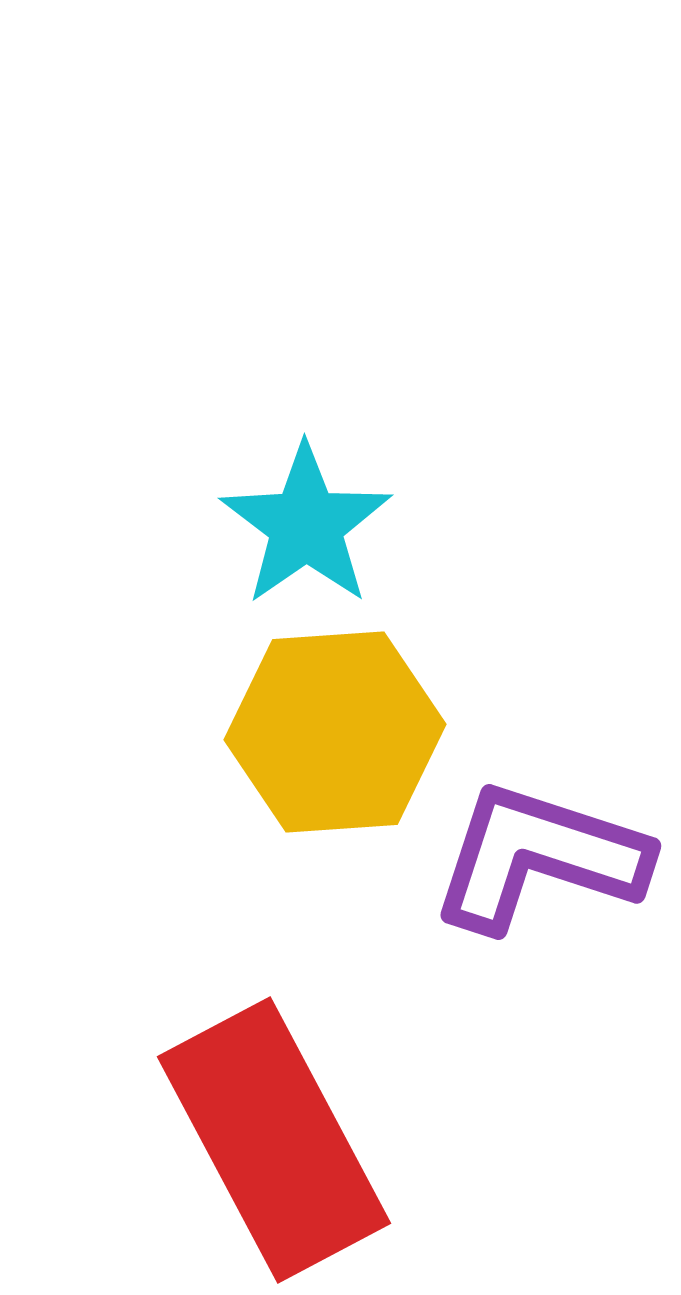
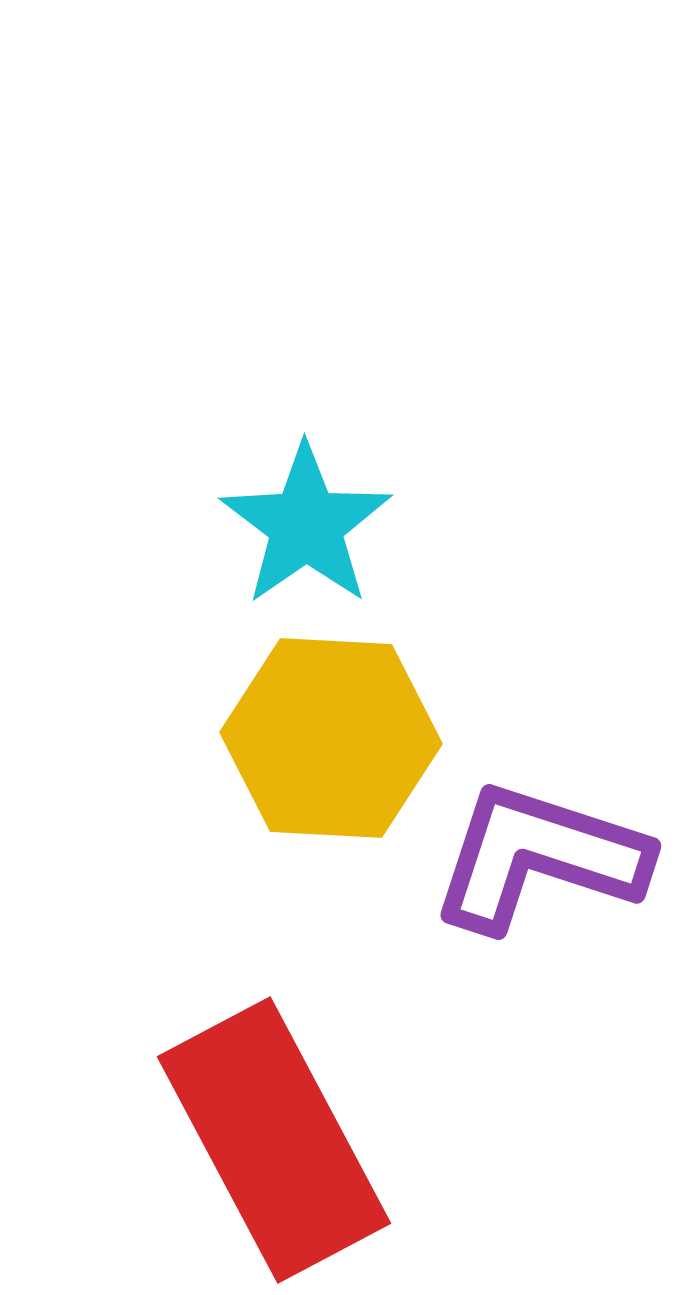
yellow hexagon: moved 4 px left, 6 px down; rotated 7 degrees clockwise
